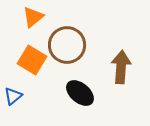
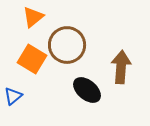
orange square: moved 1 px up
black ellipse: moved 7 px right, 3 px up
